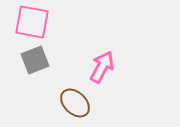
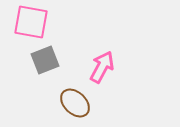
pink square: moved 1 px left
gray square: moved 10 px right
